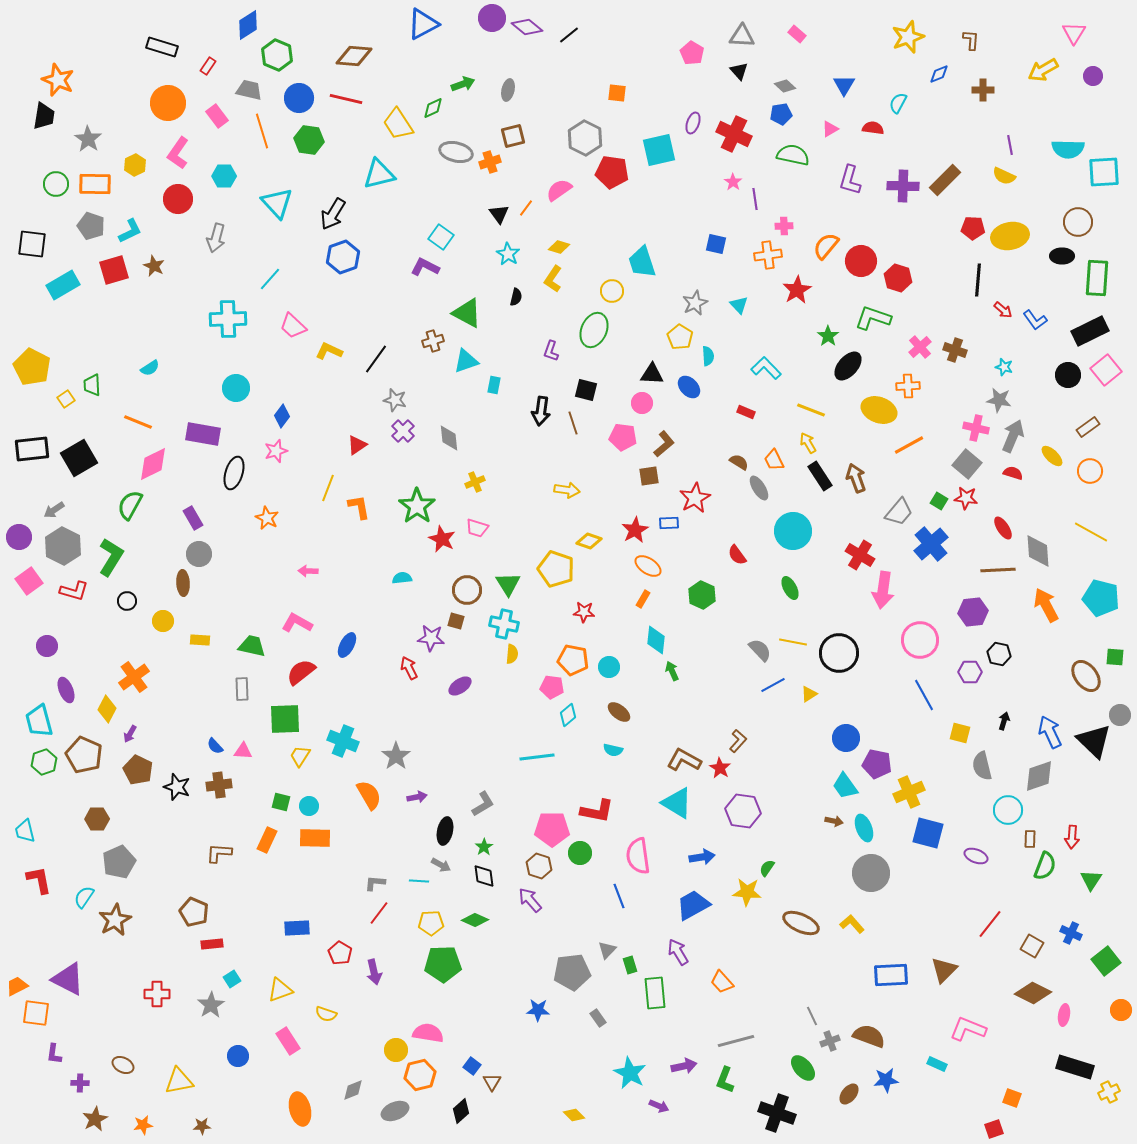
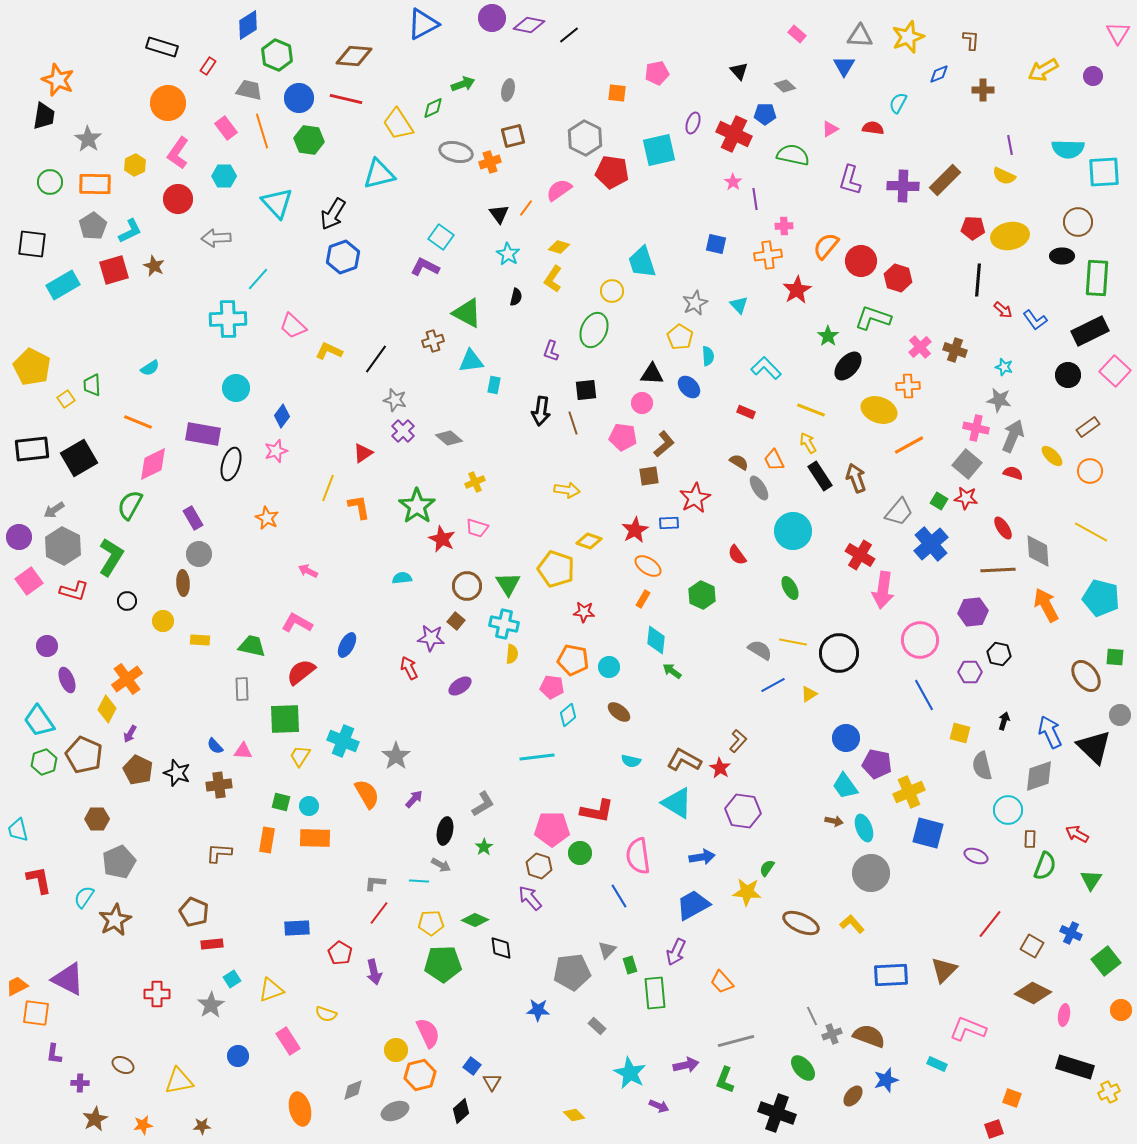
purple diamond at (527, 27): moved 2 px right, 2 px up; rotated 28 degrees counterclockwise
pink triangle at (1074, 33): moved 44 px right
gray triangle at (742, 36): moved 118 px right
pink pentagon at (692, 53): moved 35 px left, 20 px down; rotated 30 degrees clockwise
blue triangle at (844, 85): moved 19 px up
blue pentagon at (781, 114): moved 16 px left; rotated 10 degrees clockwise
pink rectangle at (217, 116): moved 9 px right, 12 px down
green circle at (56, 184): moved 6 px left, 2 px up
gray pentagon at (91, 226): moved 2 px right; rotated 20 degrees clockwise
gray arrow at (216, 238): rotated 72 degrees clockwise
cyan line at (270, 279): moved 12 px left
cyan triangle at (466, 361): moved 5 px right; rotated 12 degrees clockwise
pink square at (1106, 370): moved 9 px right, 1 px down; rotated 8 degrees counterclockwise
black square at (586, 390): rotated 20 degrees counterclockwise
gray diamond at (449, 438): rotated 44 degrees counterclockwise
red triangle at (357, 445): moved 6 px right, 8 px down
black ellipse at (234, 473): moved 3 px left, 9 px up
pink arrow at (308, 571): rotated 24 degrees clockwise
brown circle at (467, 590): moved 4 px up
brown square at (456, 621): rotated 24 degrees clockwise
gray semicircle at (760, 650): rotated 15 degrees counterclockwise
green arrow at (672, 671): rotated 30 degrees counterclockwise
orange cross at (134, 677): moved 7 px left, 2 px down
purple ellipse at (66, 690): moved 1 px right, 10 px up
cyan trapezoid at (39, 721): rotated 20 degrees counterclockwise
black triangle at (1094, 741): moved 6 px down
cyan semicircle at (613, 750): moved 18 px right, 11 px down
black star at (177, 787): moved 14 px up
orange semicircle at (369, 795): moved 2 px left, 1 px up
purple arrow at (417, 797): moved 3 px left, 2 px down; rotated 36 degrees counterclockwise
cyan trapezoid at (25, 831): moved 7 px left, 1 px up
red arrow at (1072, 837): moved 5 px right, 3 px up; rotated 115 degrees clockwise
orange rectangle at (267, 840): rotated 15 degrees counterclockwise
black diamond at (484, 876): moved 17 px right, 72 px down
blue line at (619, 896): rotated 10 degrees counterclockwise
purple arrow at (530, 900): moved 2 px up
purple arrow at (678, 952): moved 2 px left; rotated 124 degrees counterclockwise
yellow triangle at (280, 990): moved 9 px left
gray rectangle at (598, 1018): moved 1 px left, 8 px down; rotated 12 degrees counterclockwise
pink semicircle at (428, 1033): rotated 56 degrees clockwise
gray cross at (830, 1041): moved 2 px right, 7 px up
purple arrow at (684, 1066): moved 2 px right, 1 px up
blue star at (886, 1080): rotated 10 degrees counterclockwise
brown ellipse at (849, 1094): moved 4 px right, 2 px down
